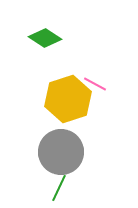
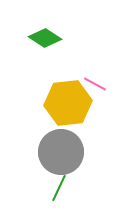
yellow hexagon: moved 4 px down; rotated 12 degrees clockwise
